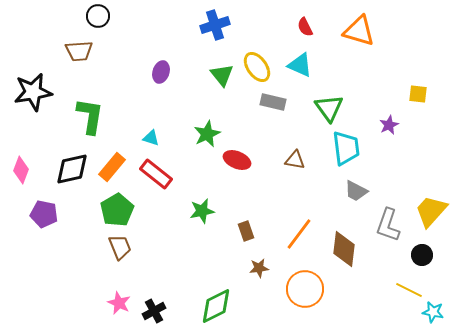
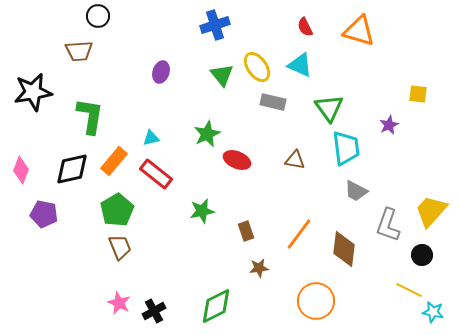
cyan triangle at (151, 138): rotated 30 degrees counterclockwise
orange rectangle at (112, 167): moved 2 px right, 6 px up
orange circle at (305, 289): moved 11 px right, 12 px down
